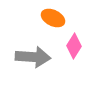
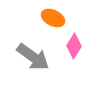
gray arrow: rotated 32 degrees clockwise
